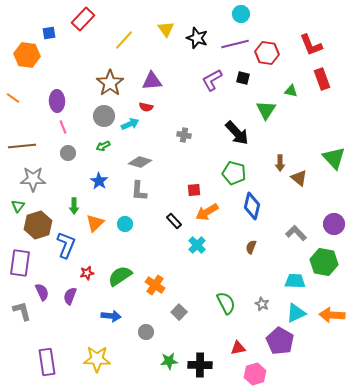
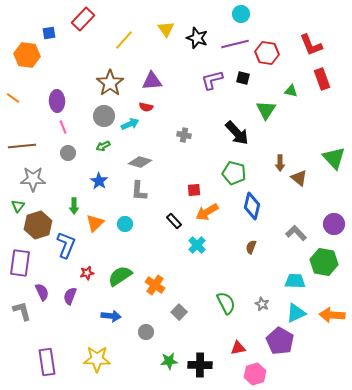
purple L-shape at (212, 80): rotated 15 degrees clockwise
